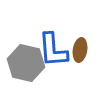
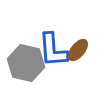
brown ellipse: moved 2 px left; rotated 30 degrees clockwise
